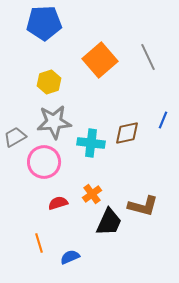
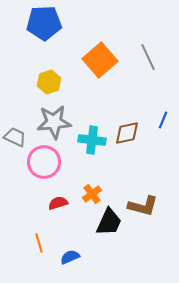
gray trapezoid: rotated 55 degrees clockwise
cyan cross: moved 1 px right, 3 px up
